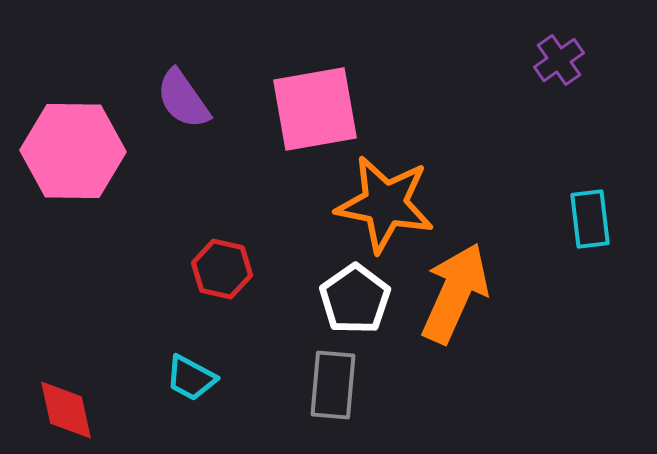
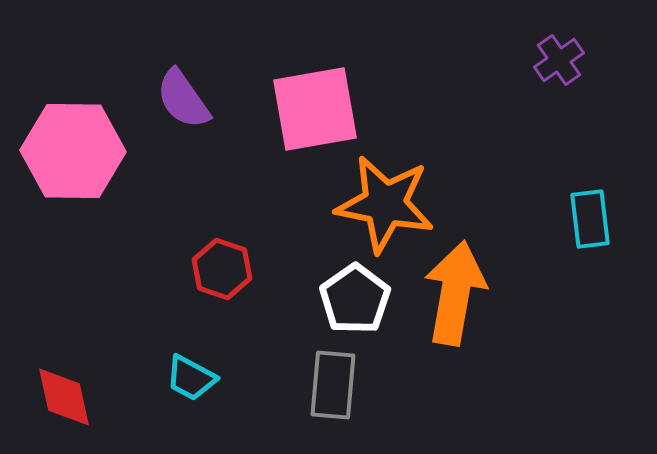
red hexagon: rotated 6 degrees clockwise
orange arrow: rotated 14 degrees counterclockwise
red diamond: moved 2 px left, 13 px up
